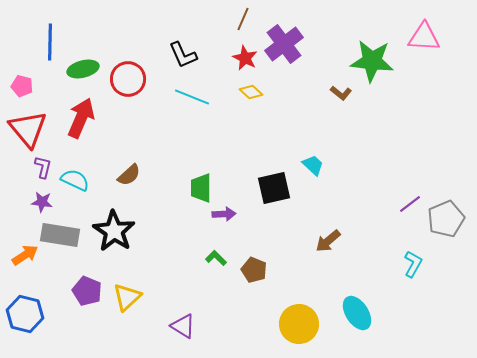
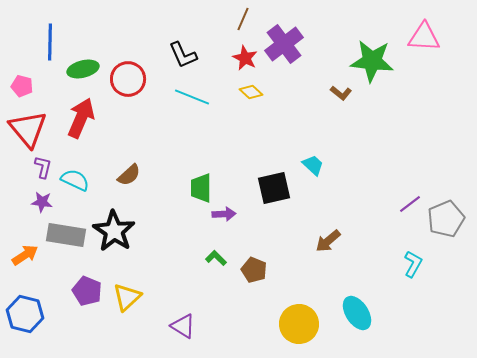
gray rectangle: moved 6 px right
